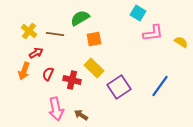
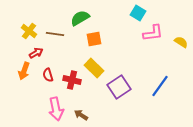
red semicircle: moved 1 px down; rotated 40 degrees counterclockwise
